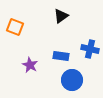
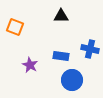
black triangle: rotated 35 degrees clockwise
